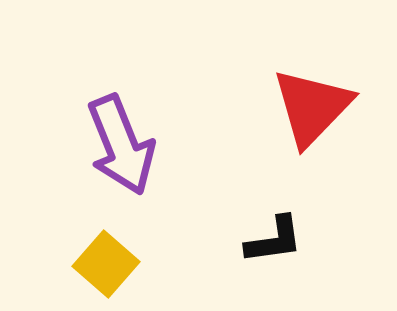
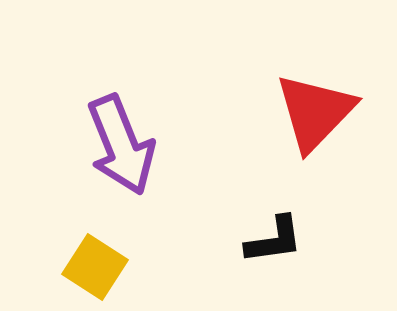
red triangle: moved 3 px right, 5 px down
yellow square: moved 11 px left, 3 px down; rotated 8 degrees counterclockwise
